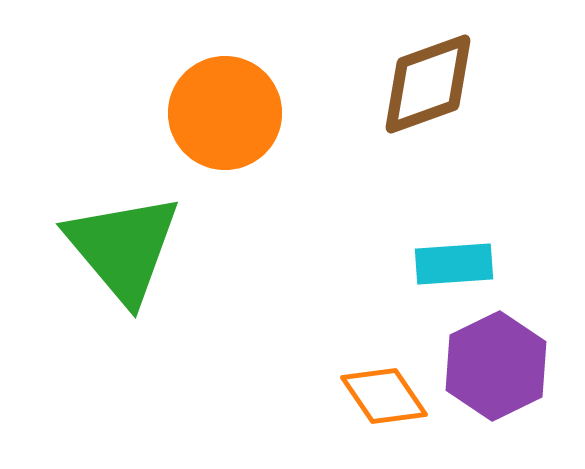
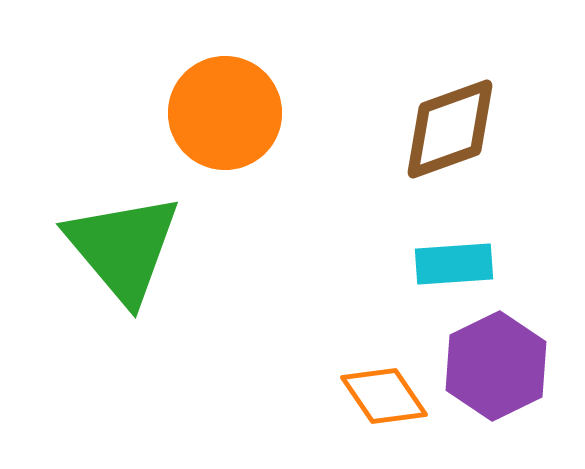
brown diamond: moved 22 px right, 45 px down
